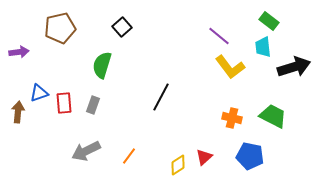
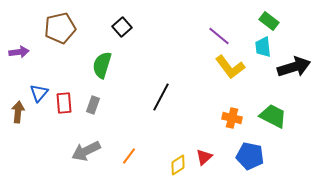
blue triangle: rotated 30 degrees counterclockwise
